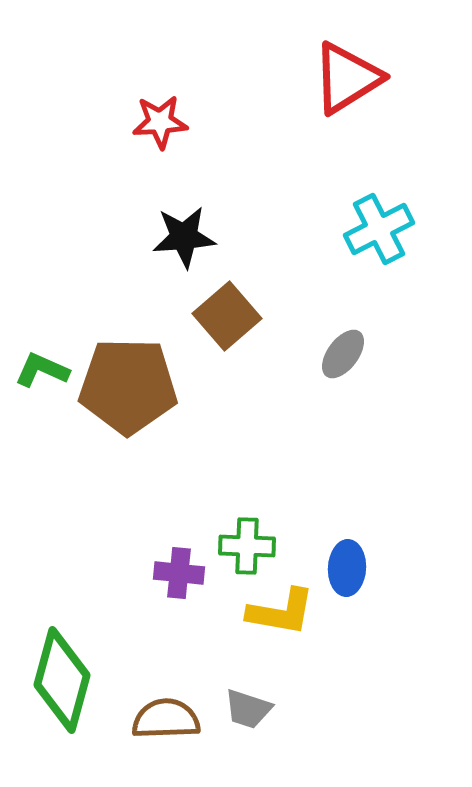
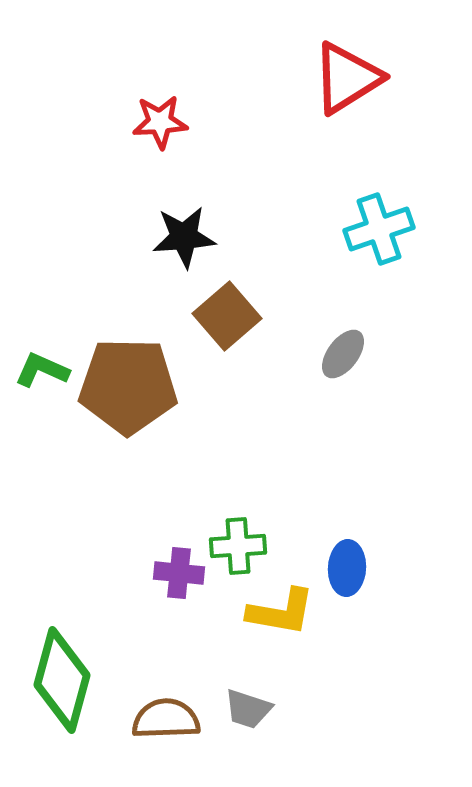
cyan cross: rotated 8 degrees clockwise
green cross: moved 9 px left; rotated 6 degrees counterclockwise
